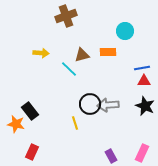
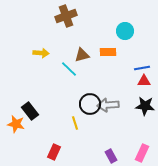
black star: rotated 18 degrees counterclockwise
red rectangle: moved 22 px right
